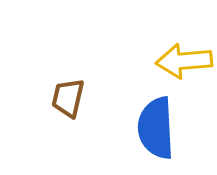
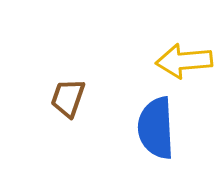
brown trapezoid: rotated 6 degrees clockwise
